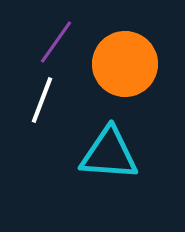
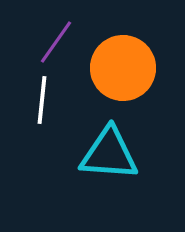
orange circle: moved 2 px left, 4 px down
white line: rotated 15 degrees counterclockwise
